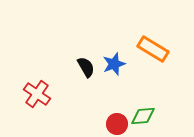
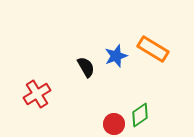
blue star: moved 2 px right, 8 px up
red cross: rotated 24 degrees clockwise
green diamond: moved 3 px left, 1 px up; rotated 30 degrees counterclockwise
red circle: moved 3 px left
